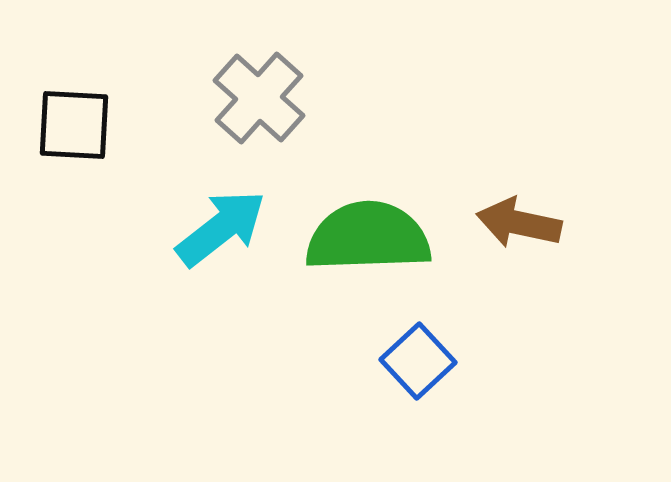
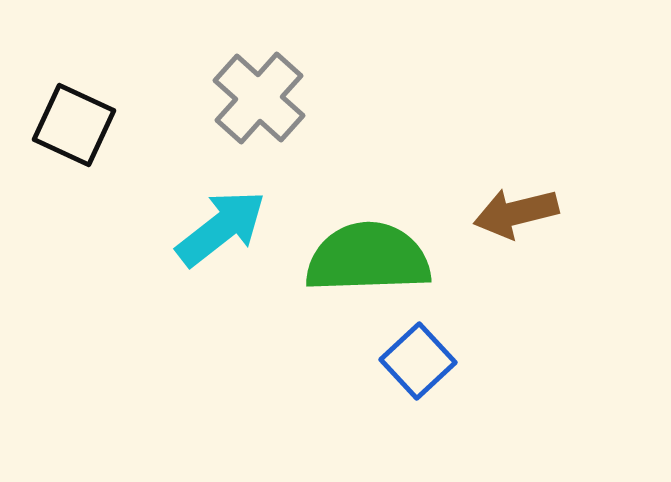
black square: rotated 22 degrees clockwise
brown arrow: moved 3 px left, 10 px up; rotated 26 degrees counterclockwise
green semicircle: moved 21 px down
